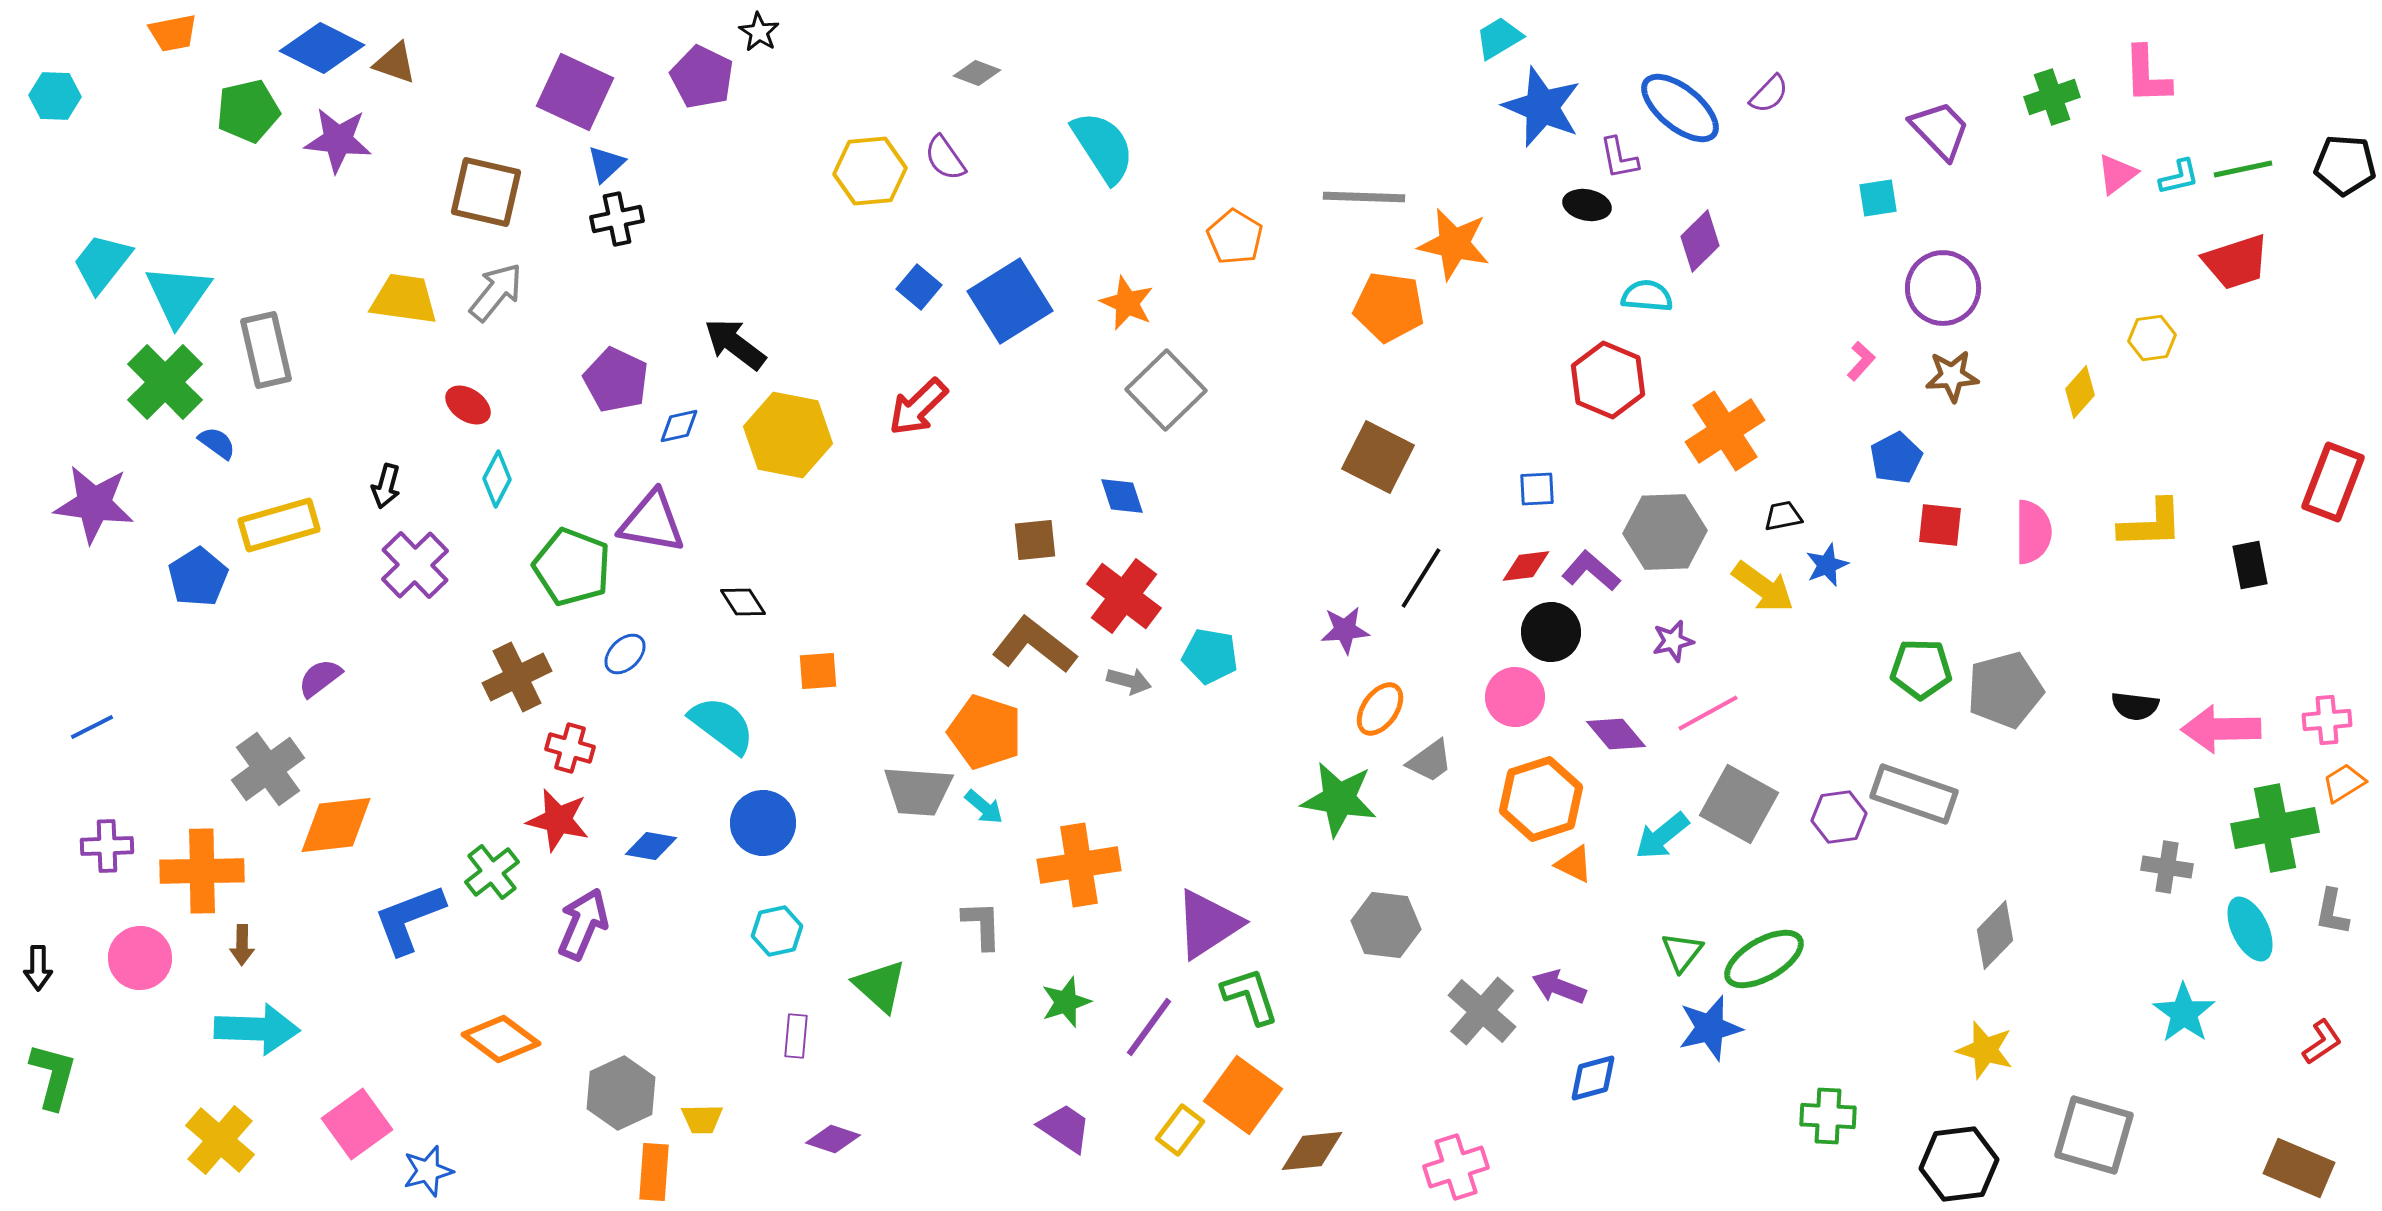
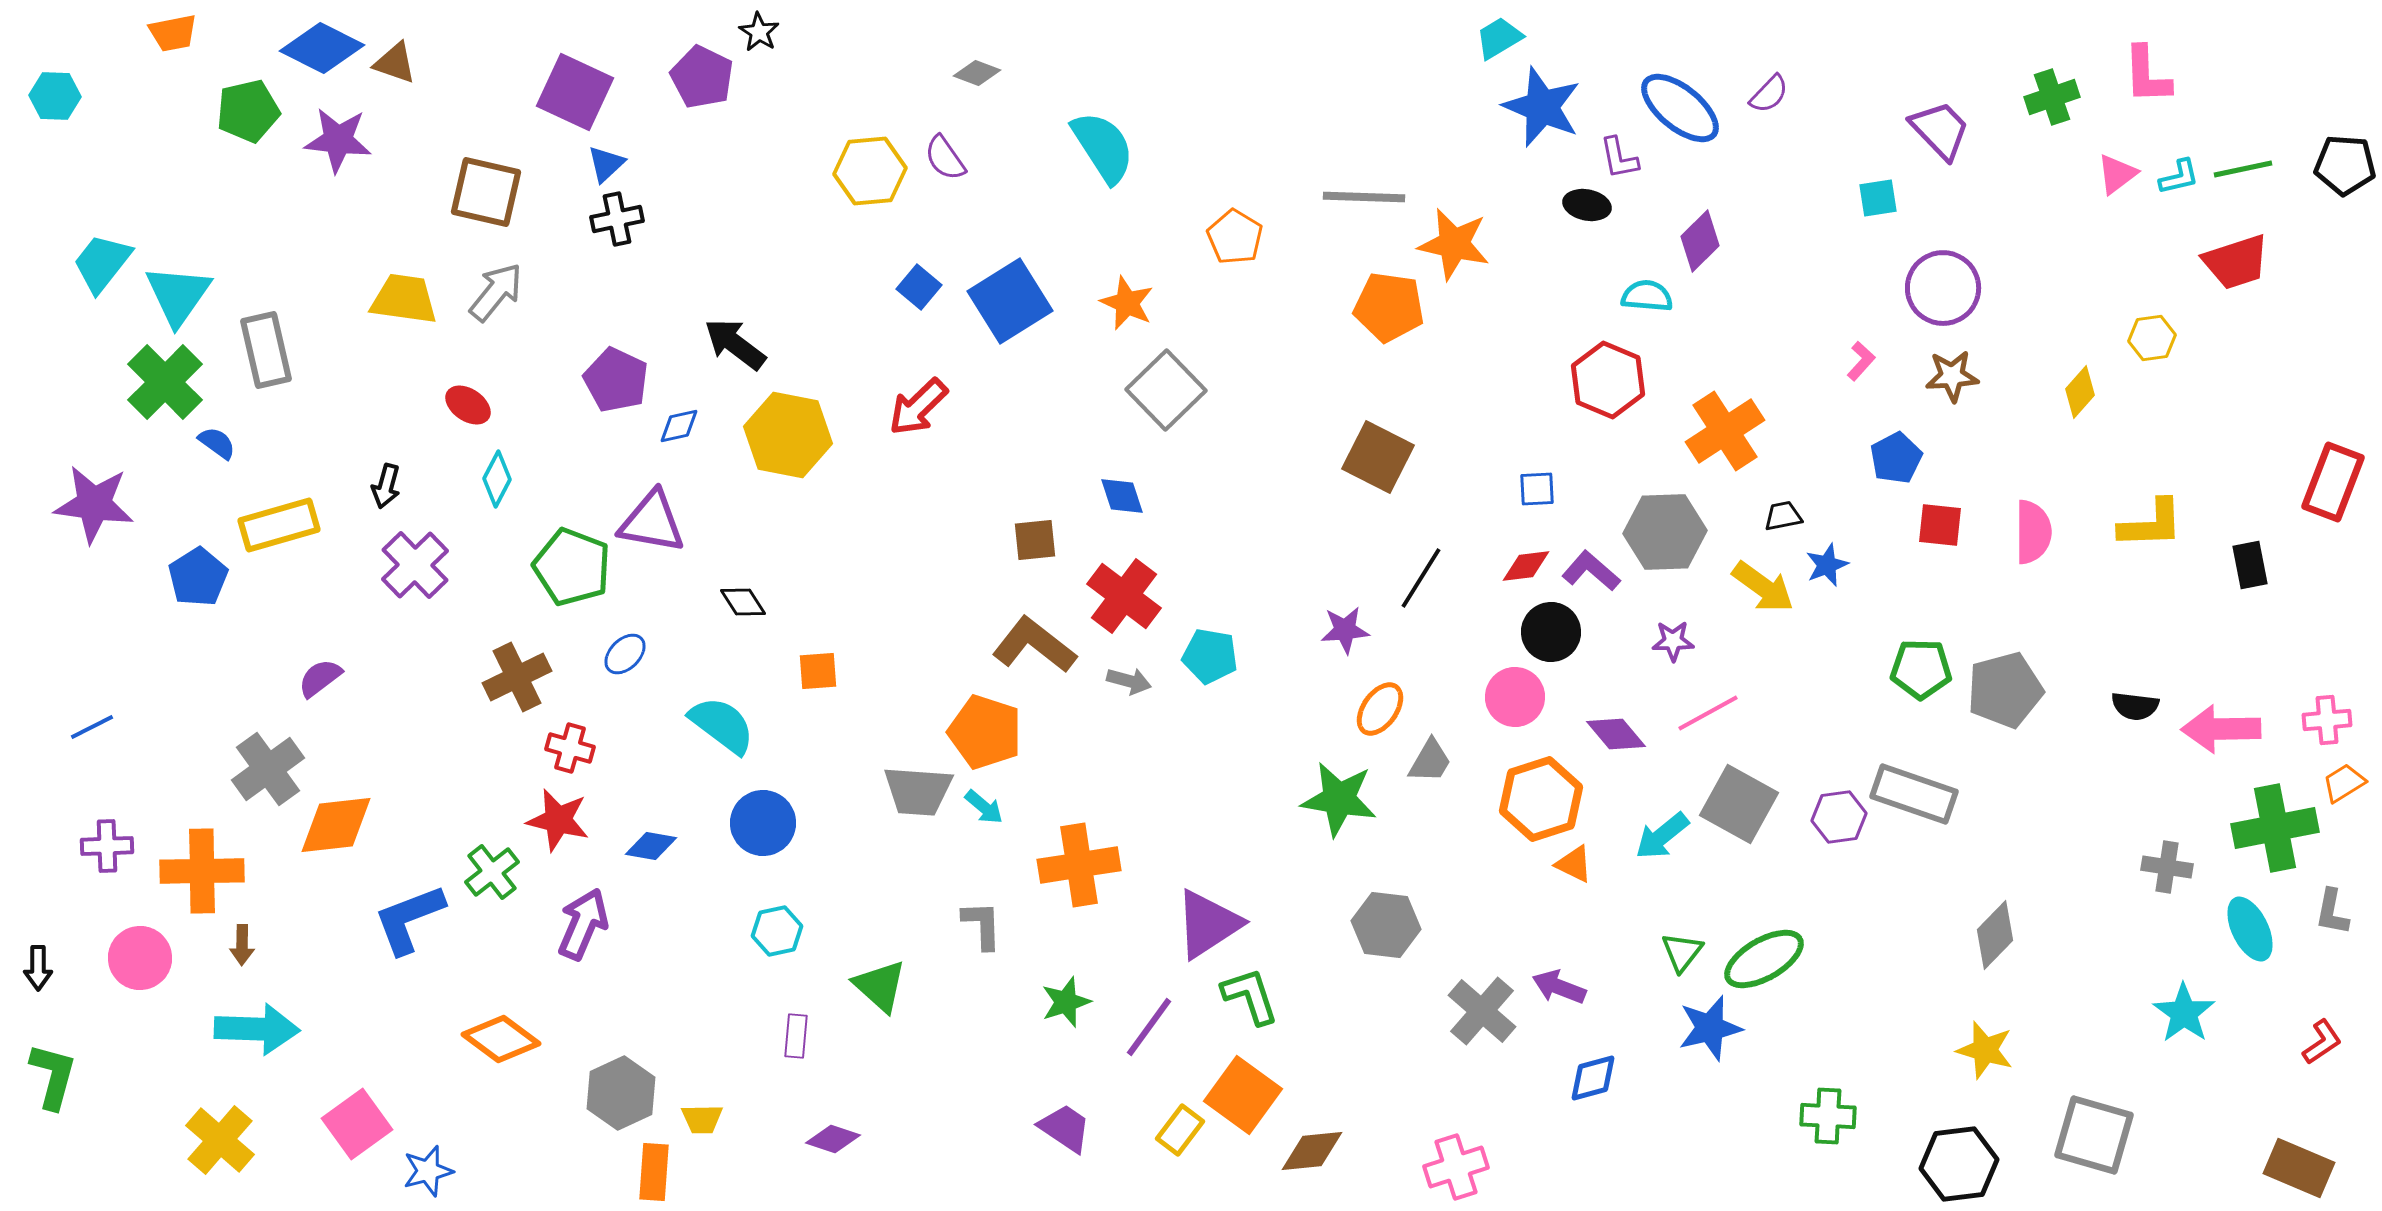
purple star at (1673, 641): rotated 12 degrees clockwise
gray trapezoid at (1430, 761): rotated 24 degrees counterclockwise
